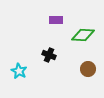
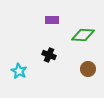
purple rectangle: moved 4 px left
